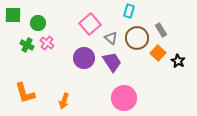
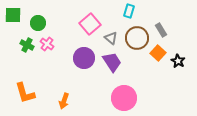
pink cross: moved 1 px down
